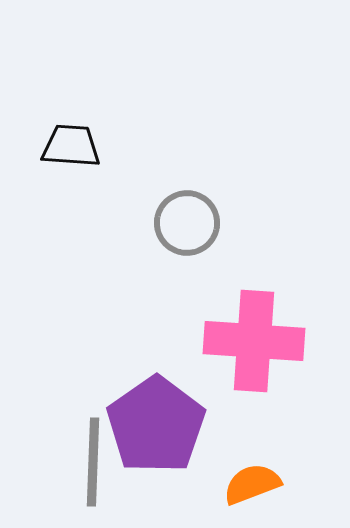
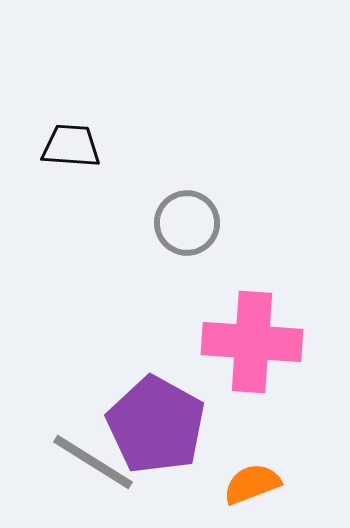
pink cross: moved 2 px left, 1 px down
purple pentagon: rotated 8 degrees counterclockwise
gray line: rotated 60 degrees counterclockwise
